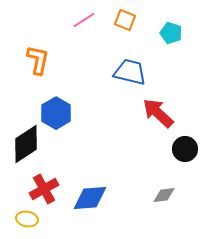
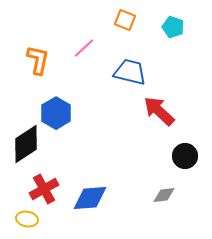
pink line: moved 28 px down; rotated 10 degrees counterclockwise
cyan pentagon: moved 2 px right, 6 px up
red arrow: moved 1 px right, 2 px up
black circle: moved 7 px down
